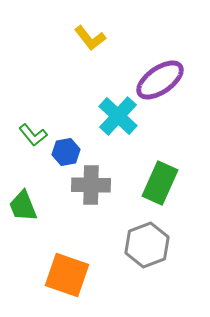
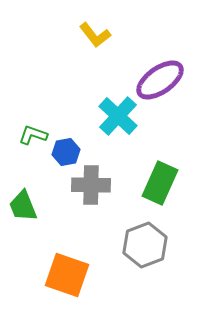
yellow L-shape: moved 5 px right, 3 px up
green L-shape: rotated 148 degrees clockwise
gray hexagon: moved 2 px left
